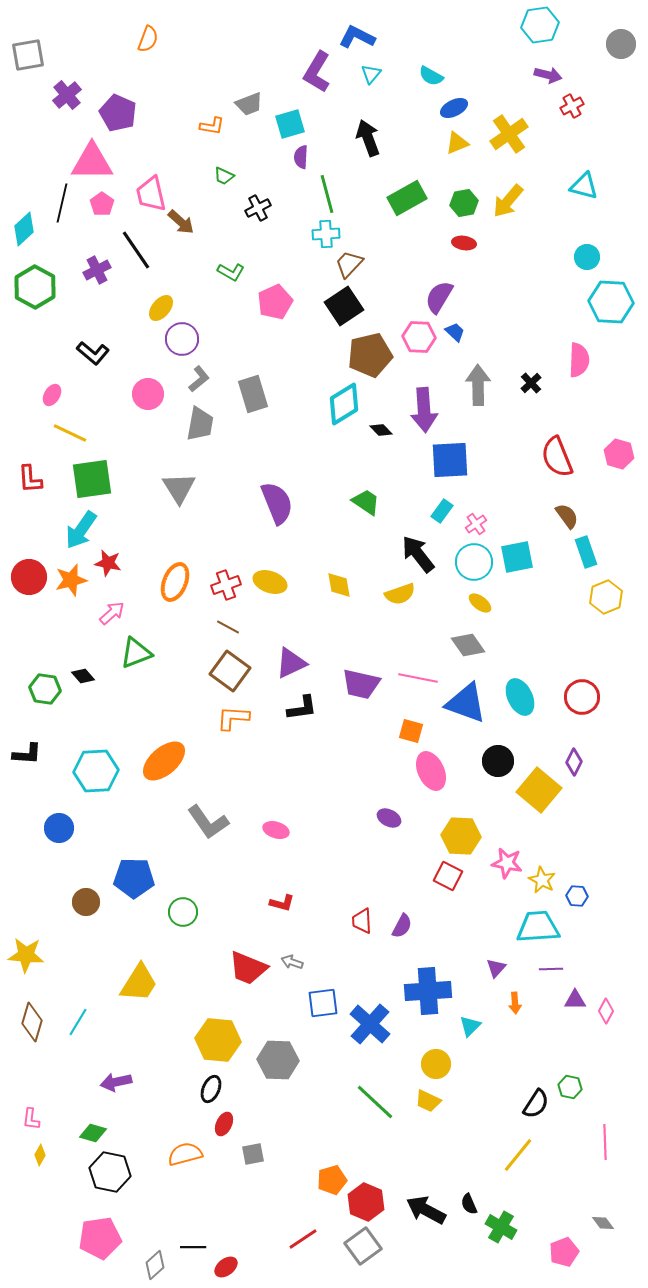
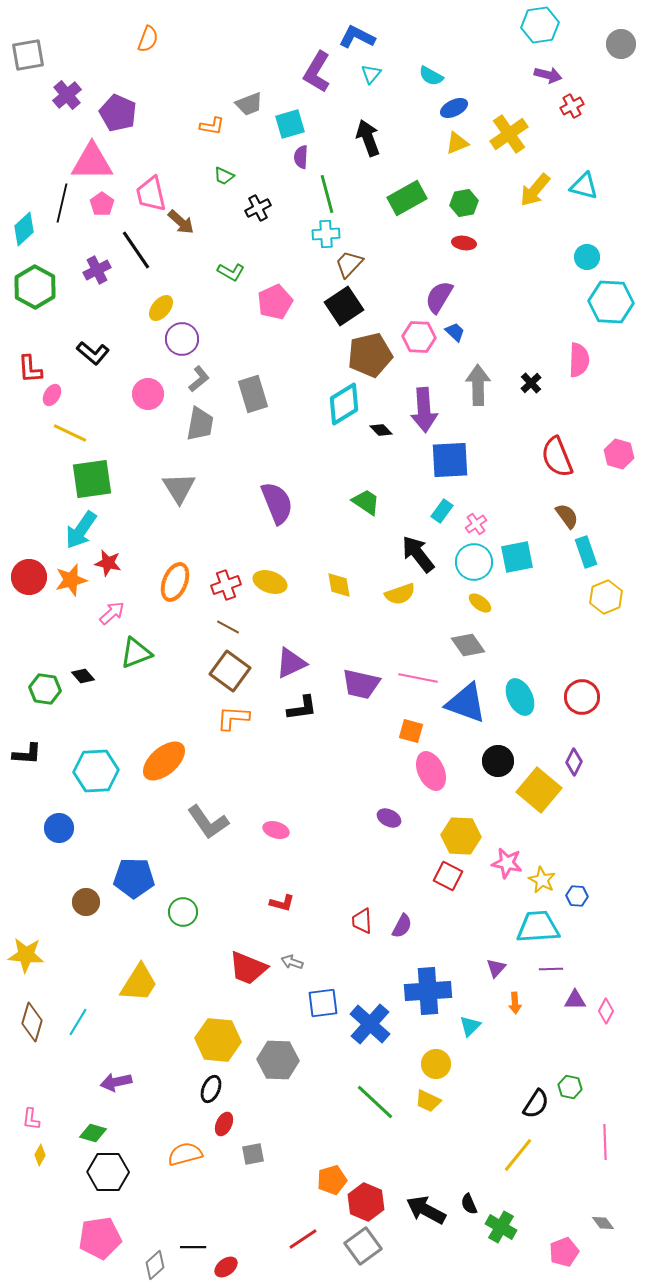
yellow arrow at (508, 201): moved 27 px right, 11 px up
red L-shape at (30, 479): moved 110 px up
black hexagon at (110, 1172): moved 2 px left; rotated 12 degrees counterclockwise
